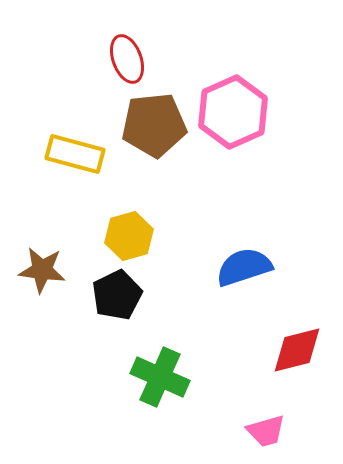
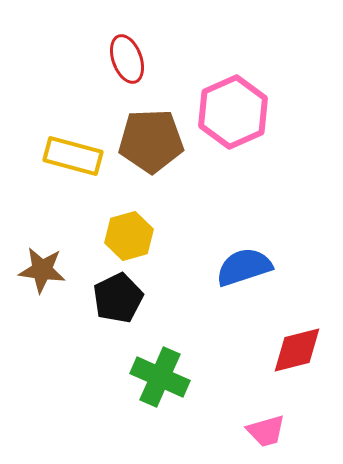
brown pentagon: moved 3 px left, 16 px down; rotated 4 degrees clockwise
yellow rectangle: moved 2 px left, 2 px down
black pentagon: moved 1 px right, 3 px down
